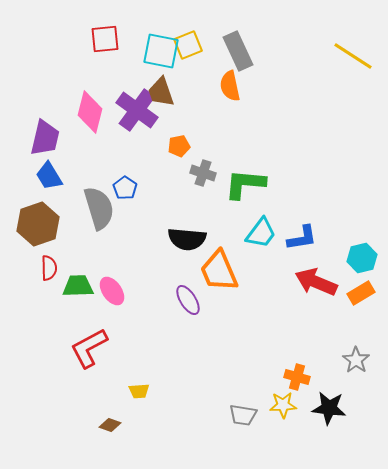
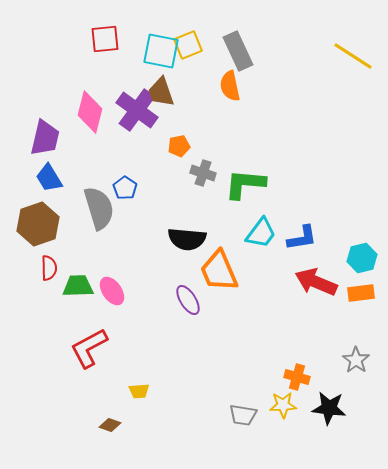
blue trapezoid: moved 2 px down
orange rectangle: rotated 24 degrees clockwise
